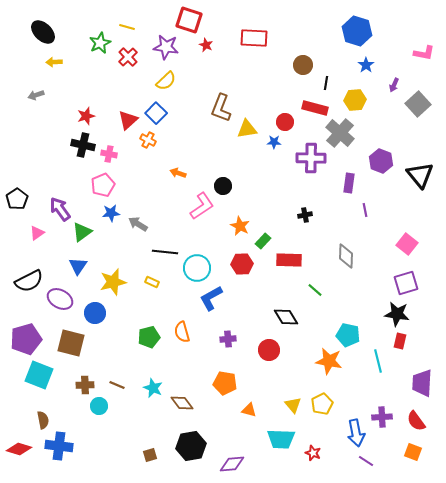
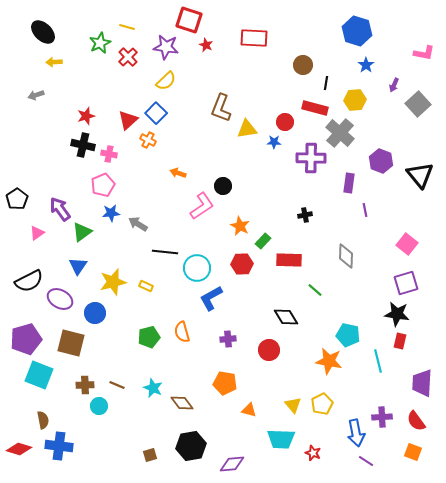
yellow rectangle at (152, 282): moved 6 px left, 4 px down
